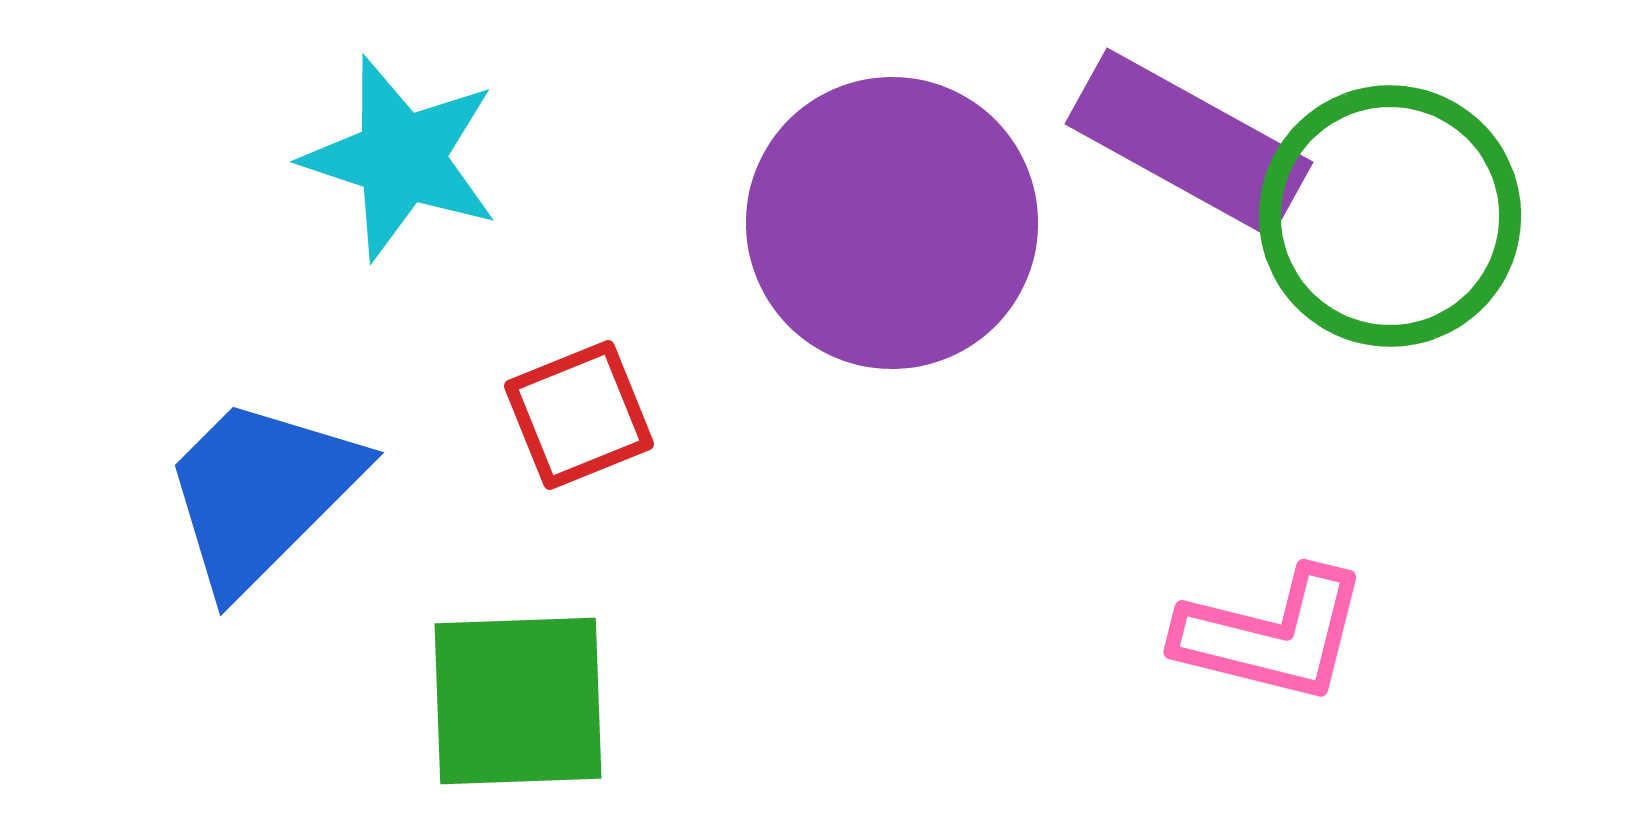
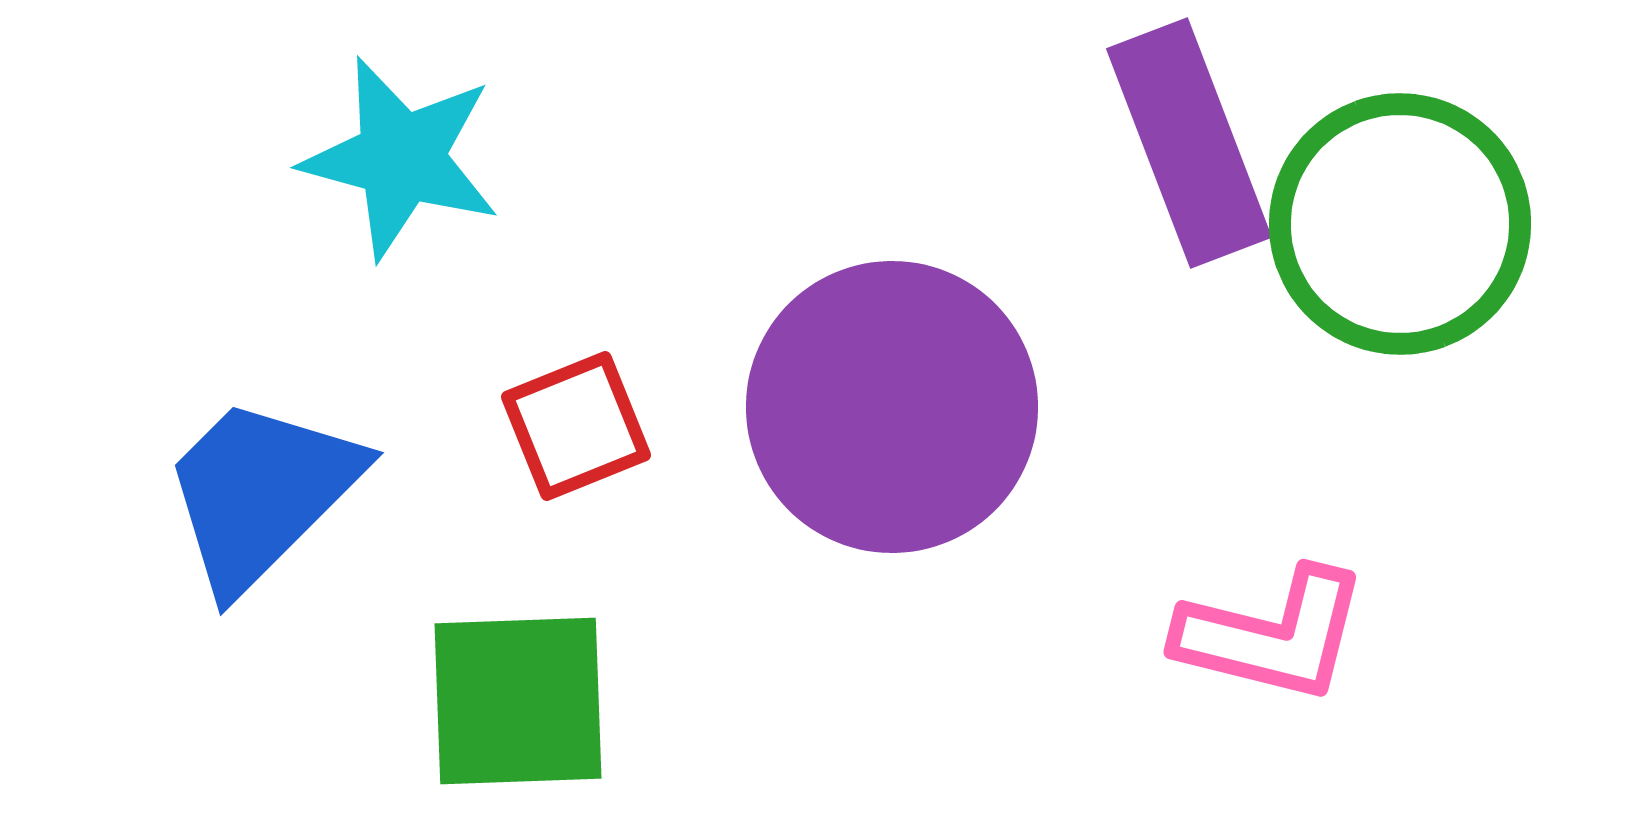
purple rectangle: rotated 40 degrees clockwise
cyan star: rotated 3 degrees counterclockwise
green circle: moved 10 px right, 8 px down
purple circle: moved 184 px down
red square: moved 3 px left, 11 px down
